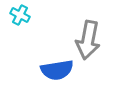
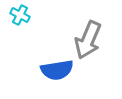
gray arrow: rotated 12 degrees clockwise
